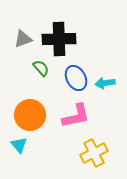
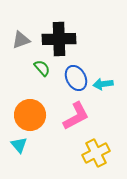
gray triangle: moved 2 px left, 1 px down
green semicircle: moved 1 px right
cyan arrow: moved 2 px left, 1 px down
pink L-shape: rotated 16 degrees counterclockwise
yellow cross: moved 2 px right
